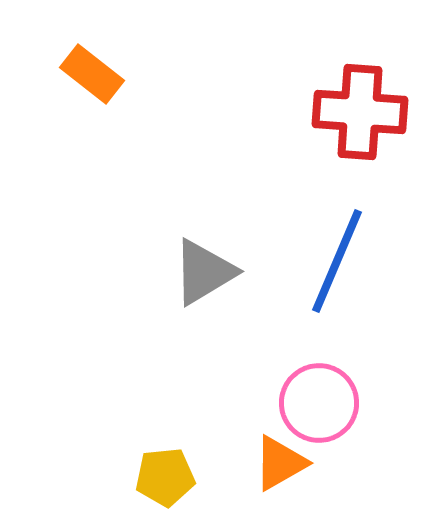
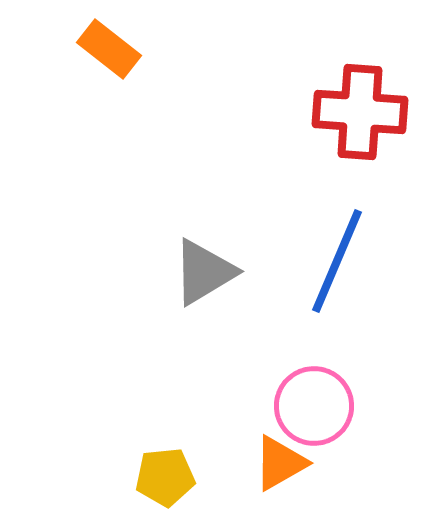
orange rectangle: moved 17 px right, 25 px up
pink circle: moved 5 px left, 3 px down
